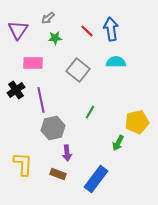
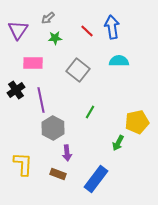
blue arrow: moved 1 px right, 2 px up
cyan semicircle: moved 3 px right, 1 px up
gray hexagon: rotated 20 degrees counterclockwise
